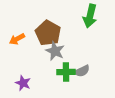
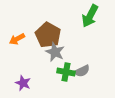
green arrow: rotated 15 degrees clockwise
brown pentagon: moved 2 px down
gray star: moved 1 px down
green cross: rotated 12 degrees clockwise
